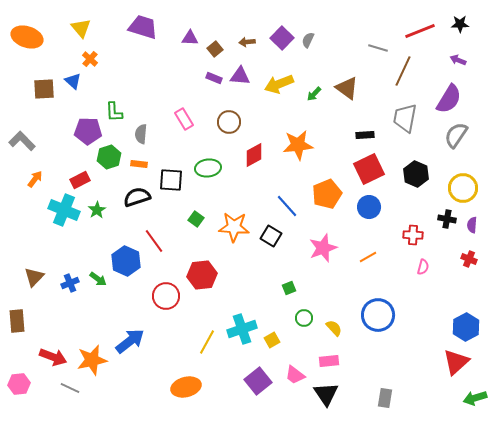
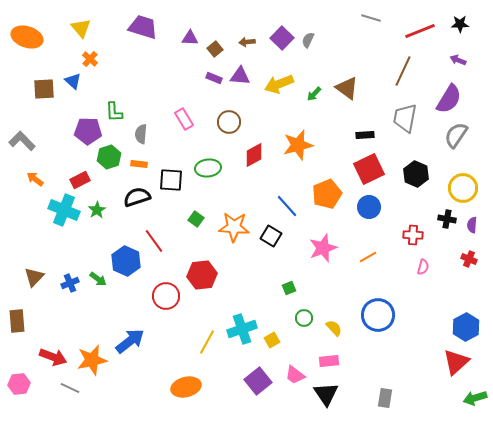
gray line at (378, 48): moved 7 px left, 30 px up
orange star at (298, 145): rotated 8 degrees counterclockwise
orange arrow at (35, 179): rotated 90 degrees counterclockwise
